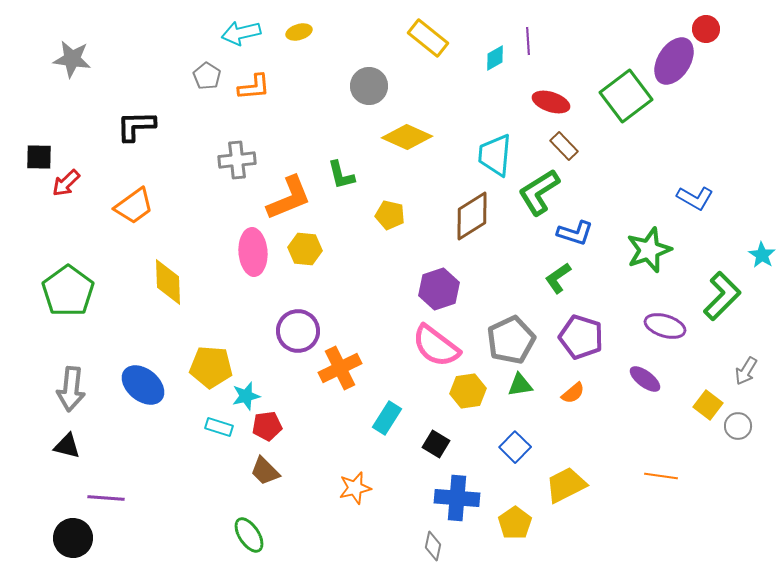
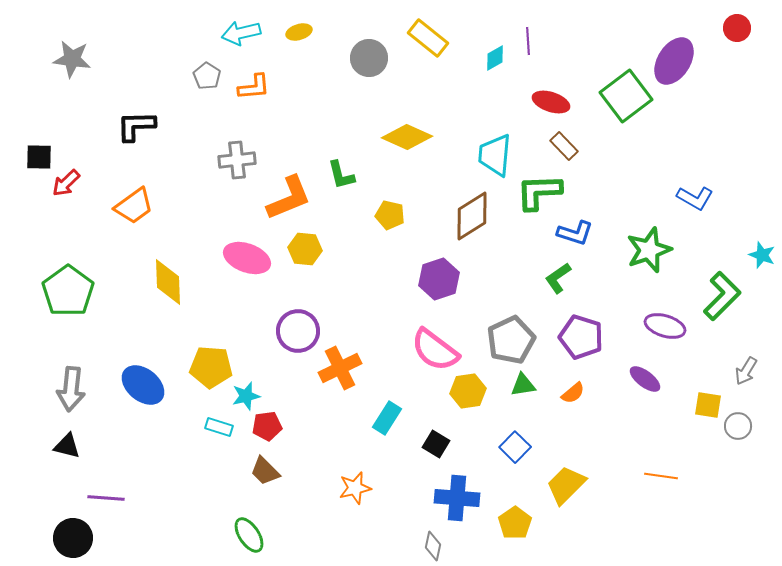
red circle at (706, 29): moved 31 px right, 1 px up
gray circle at (369, 86): moved 28 px up
green L-shape at (539, 192): rotated 30 degrees clockwise
pink ellipse at (253, 252): moved 6 px left, 6 px down; rotated 66 degrees counterclockwise
cyan star at (762, 255): rotated 12 degrees counterclockwise
purple hexagon at (439, 289): moved 10 px up
pink semicircle at (436, 346): moved 1 px left, 4 px down
green triangle at (520, 385): moved 3 px right
yellow square at (708, 405): rotated 28 degrees counterclockwise
yellow trapezoid at (566, 485): rotated 18 degrees counterclockwise
